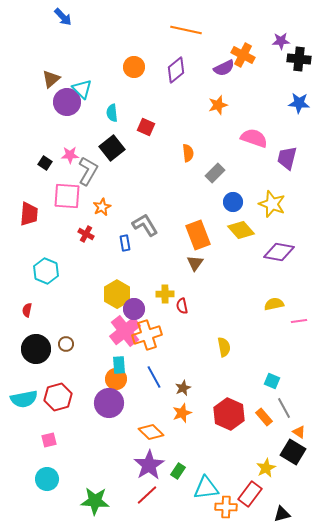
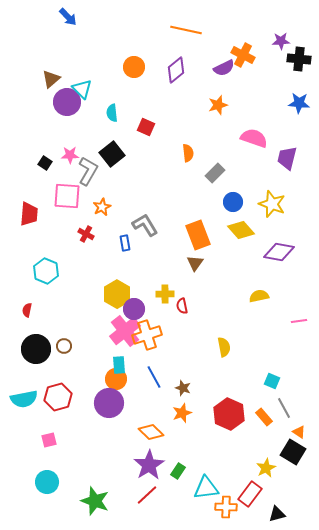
blue arrow at (63, 17): moved 5 px right
black square at (112, 148): moved 6 px down
yellow semicircle at (274, 304): moved 15 px left, 8 px up
brown circle at (66, 344): moved 2 px left, 2 px down
brown star at (183, 388): rotated 28 degrees counterclockwise
cyan circle at (47, 479): moved 3 px down
green star at (95, 501): rotated 16 degrees clockwise
black triangle at (282, 514): moved 5 px left
